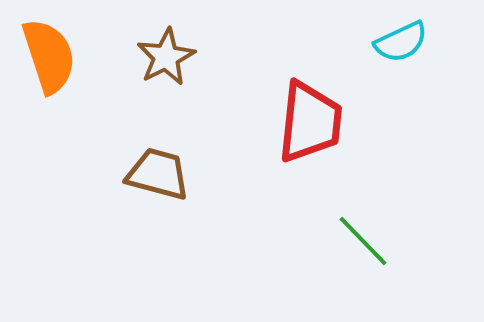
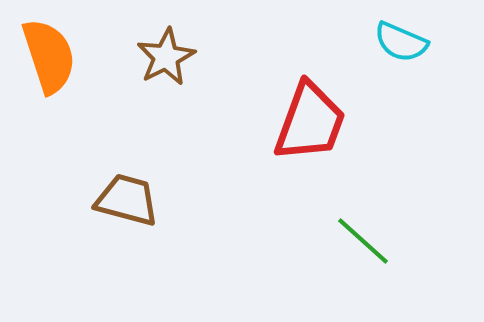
cyan semicircle: rotated 48 degrees clockwise
red trapezoid: rotated 14 degrees clockwise
brown trapezoid: moved 31 px left, 26 px down
green line: rotated 4 degrees counterclockwise
